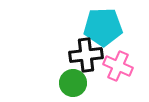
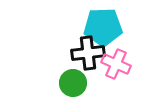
black cross: moved 2 px right, 2 px up
pink cross: moved 2 px left, 2 px up
